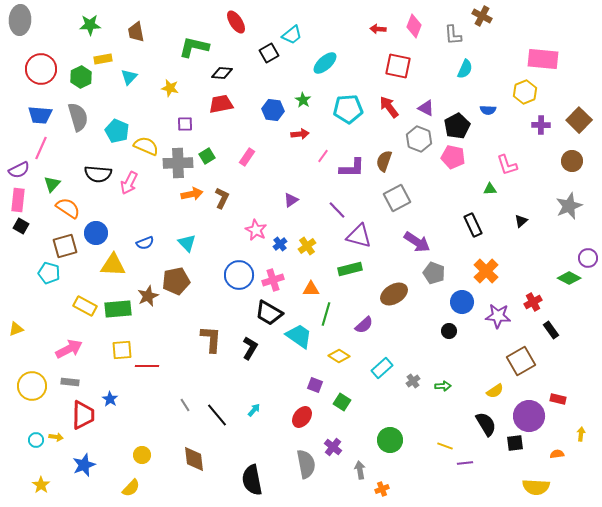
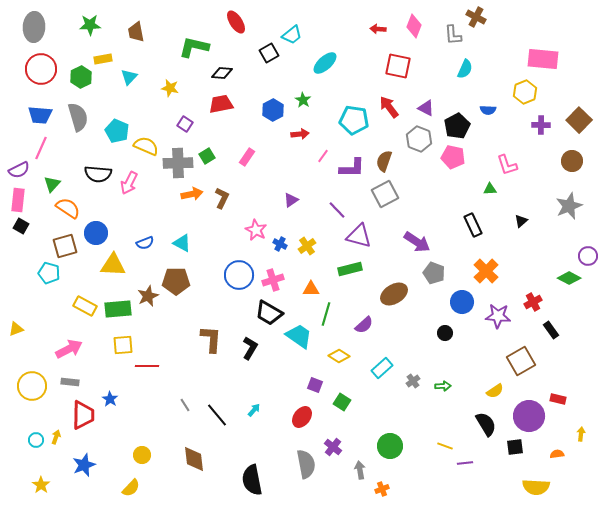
brown cross at (482, 16): moved 6 px left, 1 px down
gray ellipse at (20, 20): moved 14 px right, 7 px down
cyan pentagon at (348, 109): moved 6 px right, 11 px down; rotated 12 degrees clockwise
blue hexagon at (273, 110): rotated 25 degrees clockwise
purple square at (185, 124): rotated 35 degrees clockwise
gray square at (397, 198): moved 12 px left, 4 px up
cyan triangle at (187, 243): moved 5 px left; rotated 18 degrees counterclockwise
blue cross at (280, 244): rotated 24 degrees counterclockwise
purple circle at (588, 258): moved 2 px up
brown pentagon at (176, 281): rotated 12 degrees clockwise
black circle at (449, 331): moved 4 px left, 2 px down
yellow square at (122, 350): moved 1 px right, 5 px up
yellow arrow at (56, 437): rotated 80 degrees counterclockwise
green circle at (390, 440): moved 6 px down
black square at (515, 443): moved 4 px down
